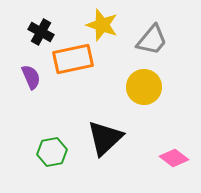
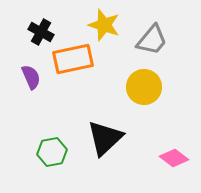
yellow star: moved 2 px right
